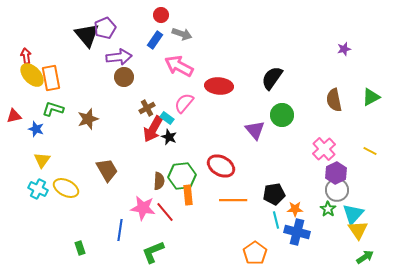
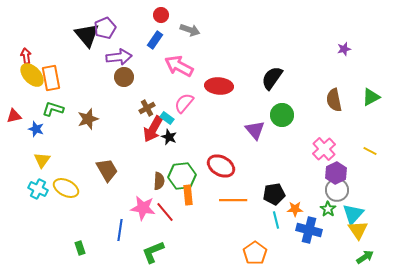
gray arrow at (182, 34): moved 8 px right, 4 px up
blue cross at (297, 232): moved 12 px right, 2 px up
